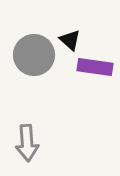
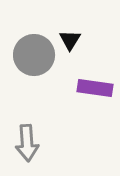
black triangle: rotated 20 degrees clockwise
purple rectangle: moved 21 px down
